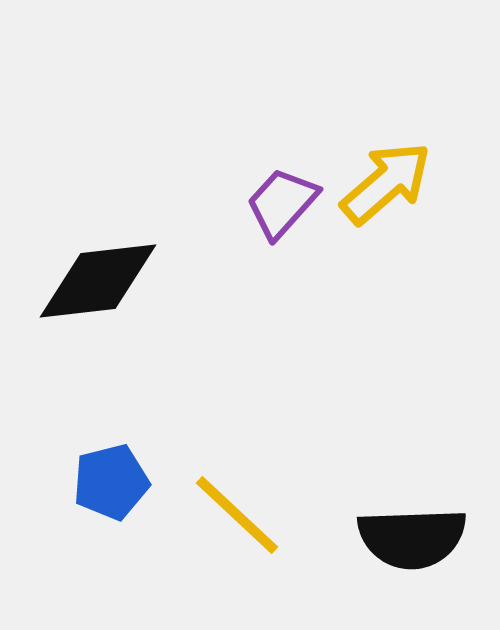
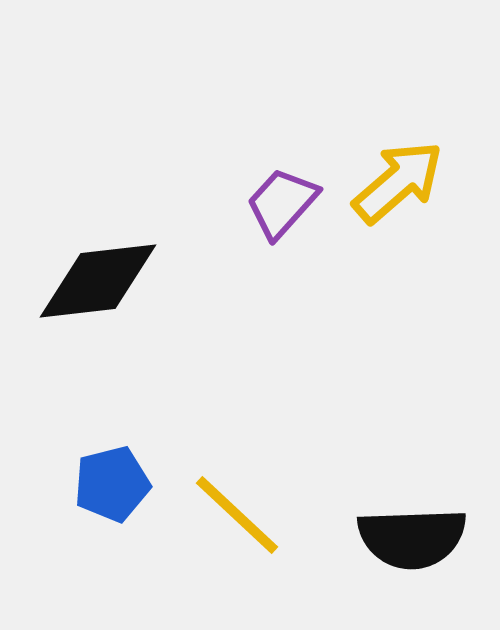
yellow arrow: moved 12 px right, 1 px up
blue pentagon: moved 1 px right, 2 px down
